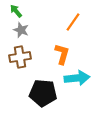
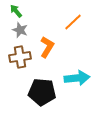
orange line: rotated 12 degrees clockwise
gray star: moved 1 px left
orange L-shape: moved 15 px left, 7 px up; rotated 15 degrees clockwise
black pentagon: moved 1 px left, 1 px up
